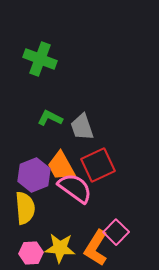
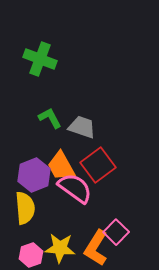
green L-shape: rotated 35 degrees clockwise
gray trapezoid: rotated 128 degrees clockwise
red square: rotated 12 degrees counterclockwise
pink hexagon: moved 2 px down; rotated 15 degrees counterclockwise
